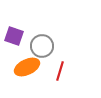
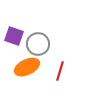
gray circle: moved 4 px left, 2 px up
